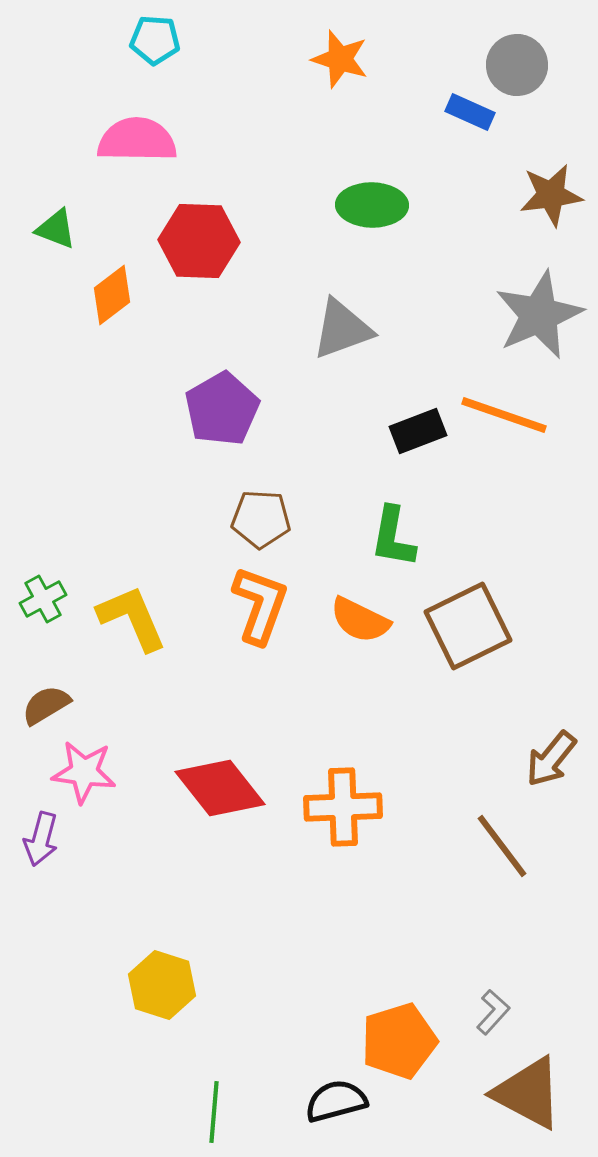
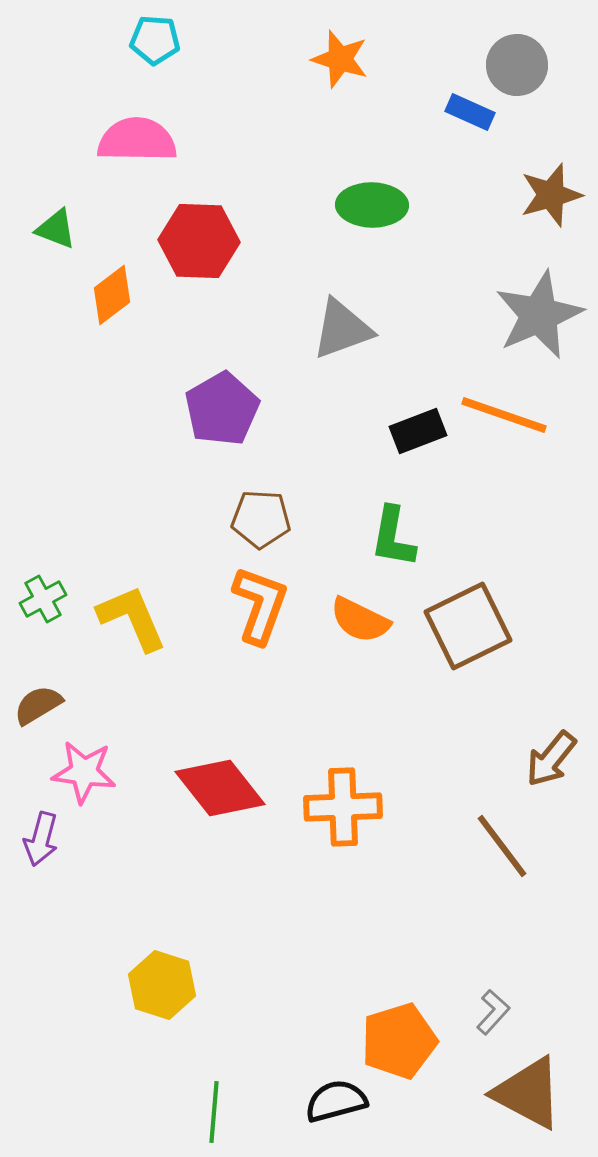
brown star: rotated 8 degrees counterclockwise
brown semicircle: moved 8 px left
